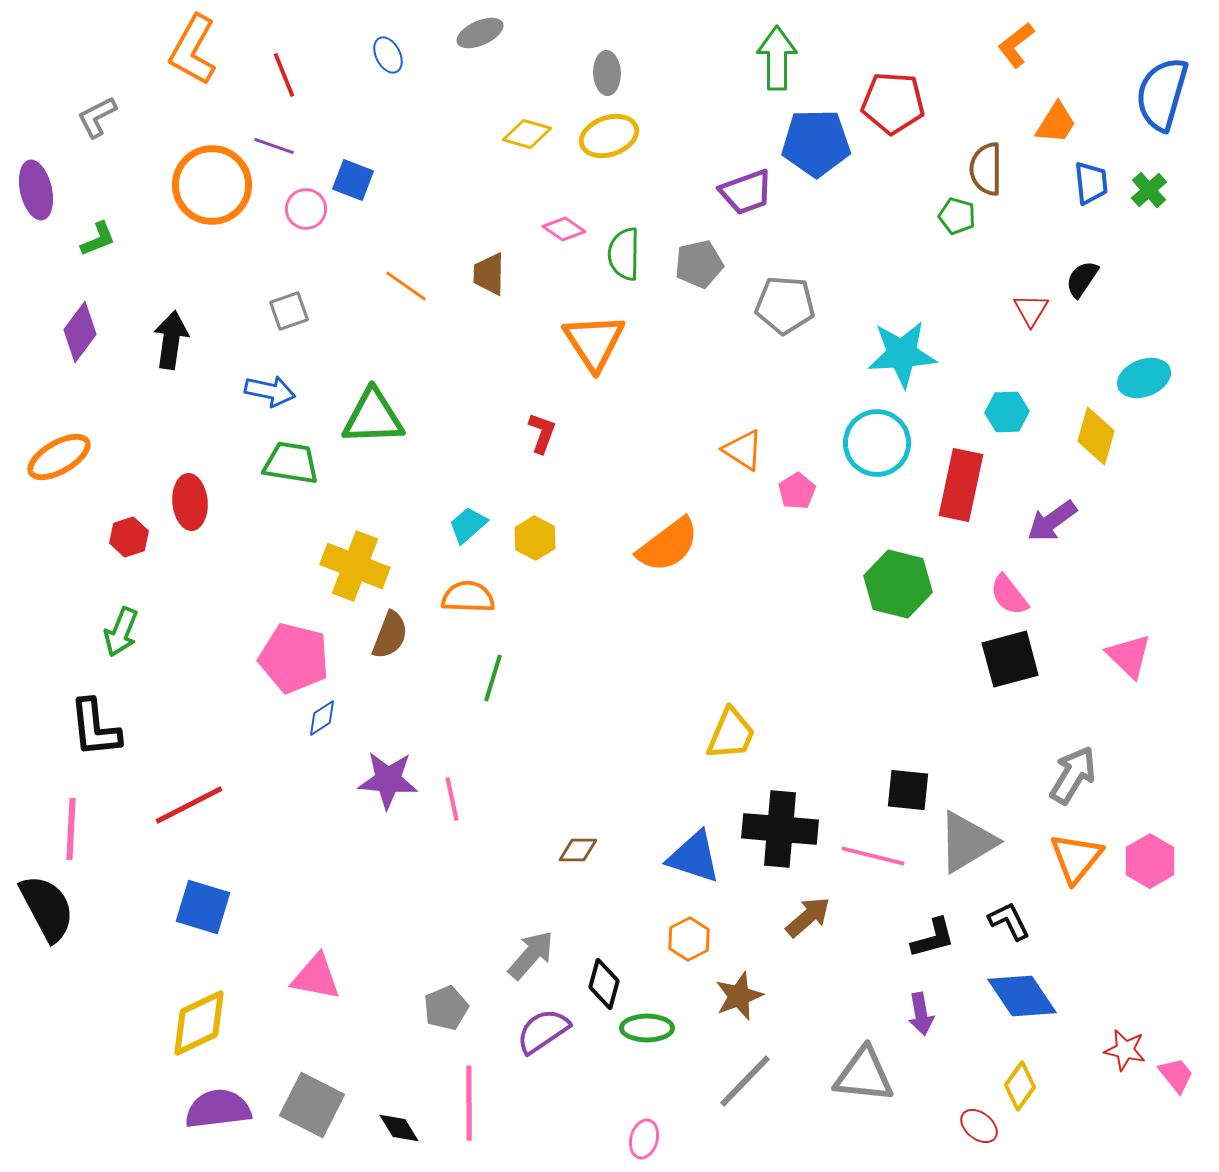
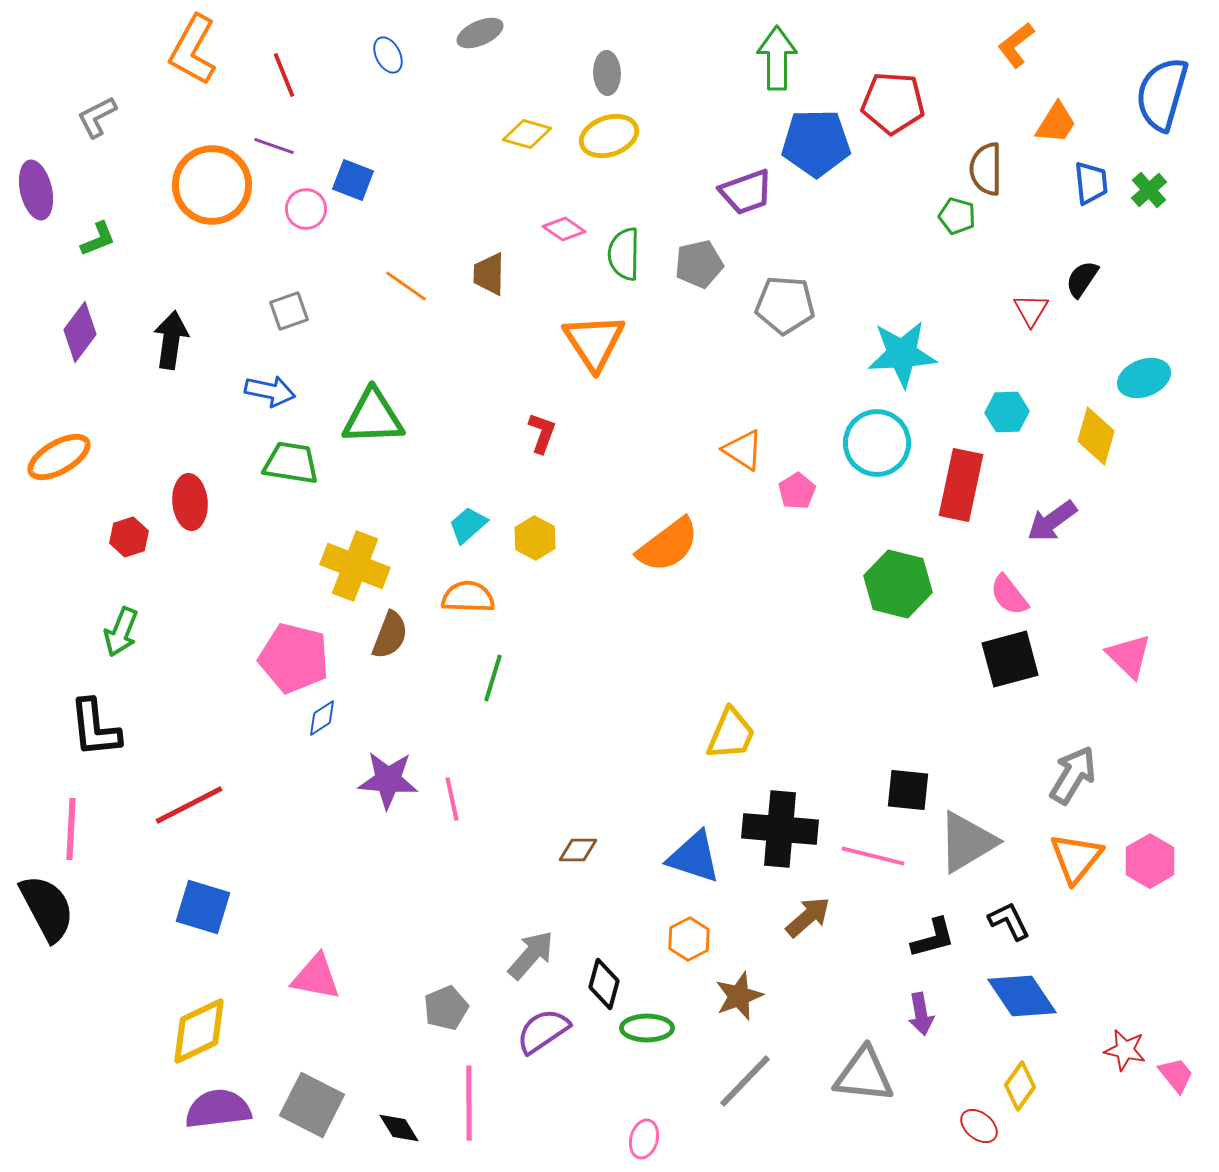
yellow diamond at (199, 1023): moved 8 px down
